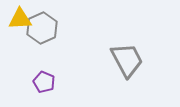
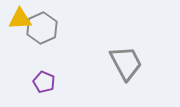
gray trapezoid: moved 1 px left, 3 px down
